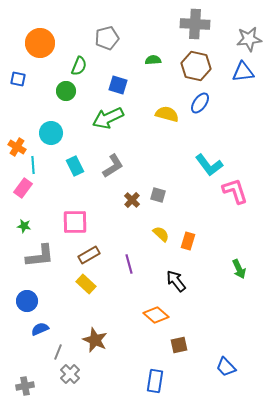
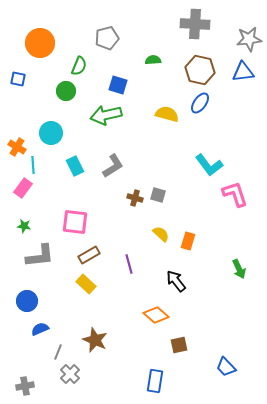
brown hexagon at (196, 66): moved 4 px right, 4 px down
green arrow at (108, 118): moved 2 px left, 3 px up; rotated 12 degrees clockwise
pink L-shape at (235, 191): moved 3 px down
brown cross at (132, 200): moved 3 px right, 2 px up; rotated 28 degrees counterclockwise
pink square at (75, 222): rotated 8 degrees clockwise
